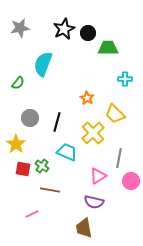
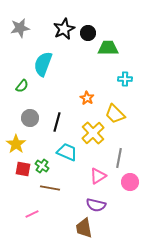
green semicircle: moved 4 px right, 3 px down
pink circle: moved 1 px left, 1 px down
brown line: moved 2 px up
purple semicircle: moved 2 px right, 3 px down
